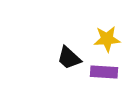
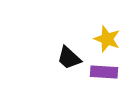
yellow star: rotated 24 degrees clockwise
